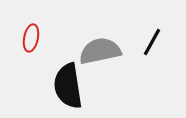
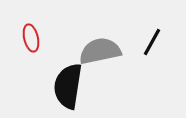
red ellipse: rotated 24 degrees counterclockwise
black semicircle: rotated 18 degrees clockwise
